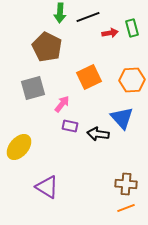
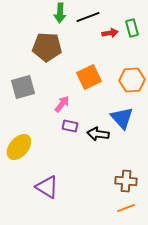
brown pentagon: rotated 24 degrees counterclockwise
gray square: moved 10 px left, 1 px up
brown cross: moved 3 px up
